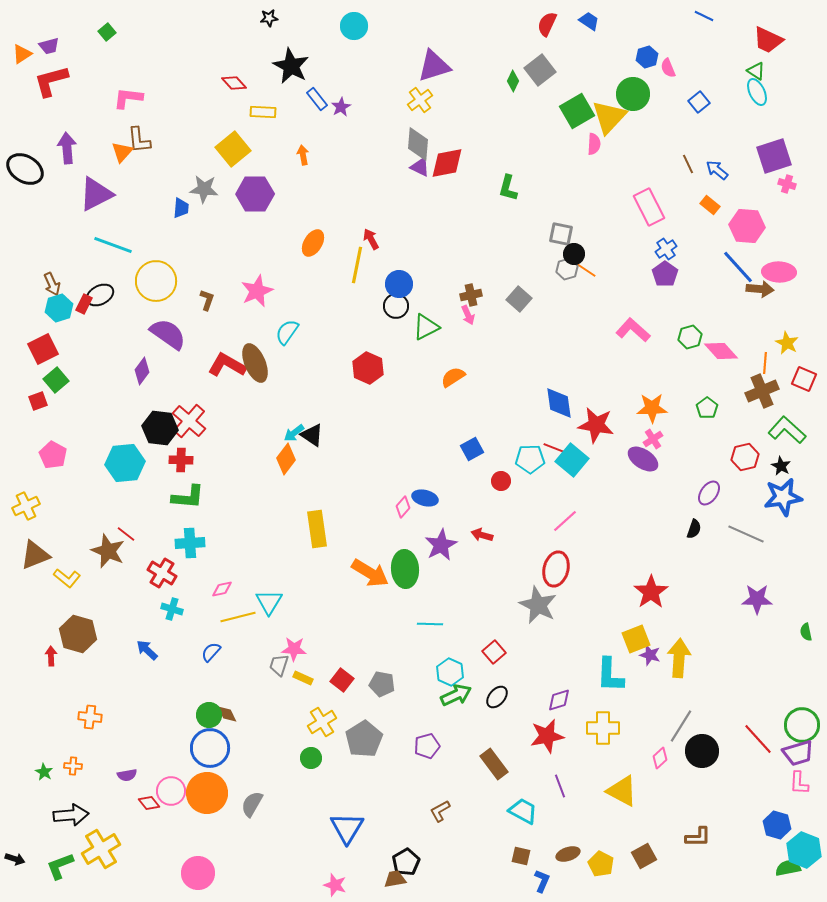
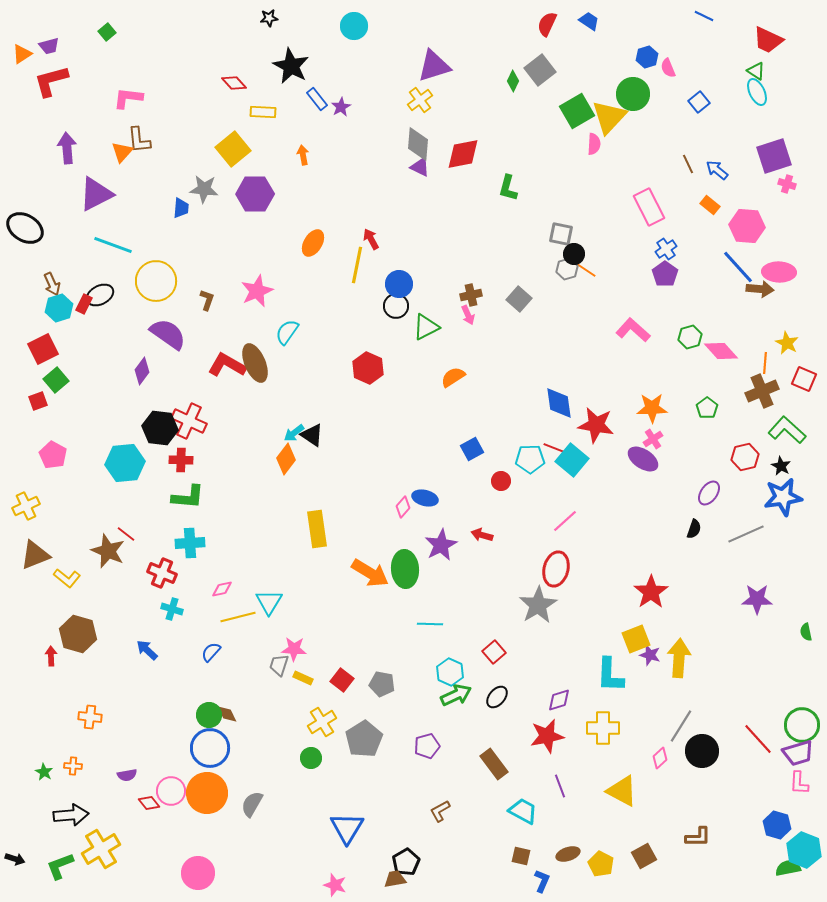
red diamond at (447, 163): moved 16 px right, 9 px up
black ellipse at (25, 169): moved 59 px down
red cross at (189, 421): rotated 16 degrees counterclockwise
gray line at (746, 534): rotated 48 degrees counterclockwise
red cross at (162, 573): rotated 8 degrees counterclockwise
gray star at (538, 605): rotated 15 degrees clockwise
